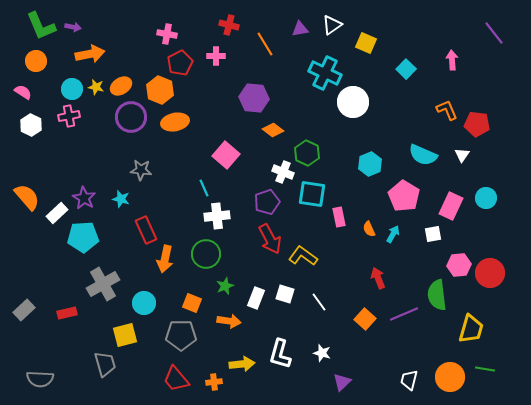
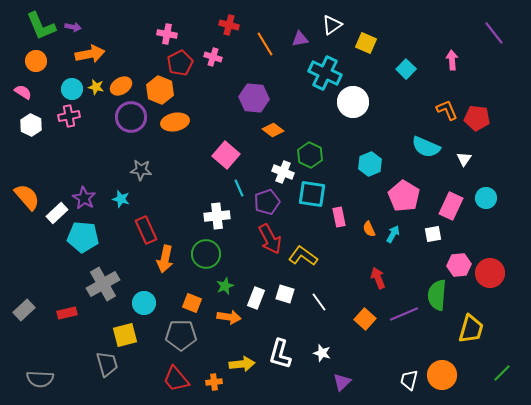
purple triangle at (300, 29): moved 10 px down
pink cross at (216, 56): moved 3 px left, 1 px down; rotated 18 degrees clockwise
red pentagon at (477, 124): moved 6 px up
green hexagon at (307, 153): moved 3 px right, 2 px down
cyan semicircle at (423, 155): moved 3 px right, 8 px up
white triangle at (462, 155): moved 2 px right, 4 px down
cyan line at (204, 188): moved 35 px right
cyan pentagon at (83, 237): rotated 8 degrees clockwise
green semicircle at (437, 295): rotated 12 degrees clockwise
orange arrow at (229, 321): moved 4 px up
gray trapezoid at (105, 364): moved 2 px right
green line at (485, 369): moved 17 px right, 4 px down; rotated 54 degrees counterclockwise
orange circle at (450, 377): moved 8 px left, 2 px up
